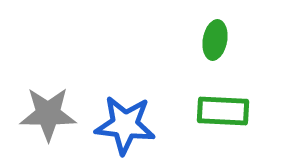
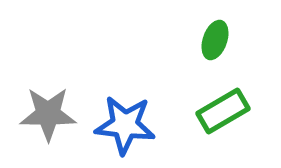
green ellipse: rotated 9 degrees clockwise
green rectangle: rotated 33 degrees counterclockwise
